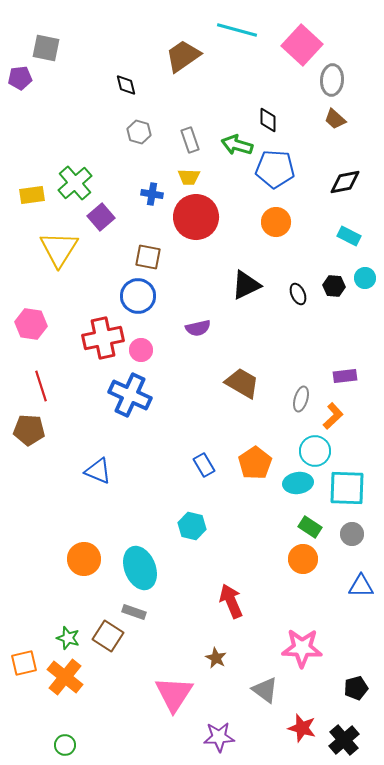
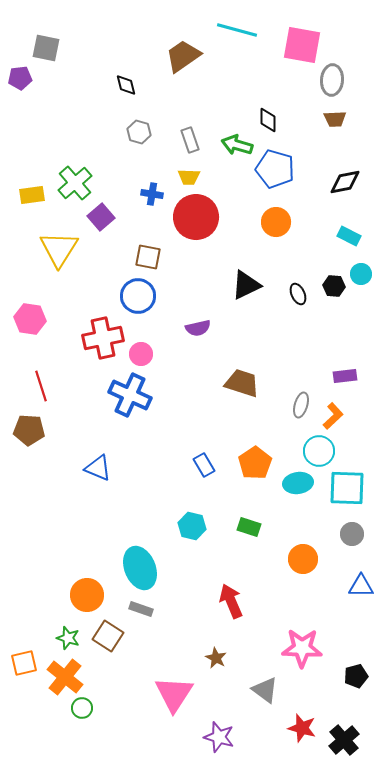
pink square at (302, 45): rotated 33 degrees counterclockwise
brown trapezoid at (335, 119): rotated 45 degrees counterclockwise
blue pentagon at (275, 169): rotated 12 degrees clockwise
cyan circle at (365, 278): moved 4 px left, 4 px up
pink hexagon at (31, 324): moved 1 px left, 5 px up
pink circle at (141, 350): moved 4 px down
brown trapezoid at (242, 383): rotated 12 degrees counterclockwise
gray ellipse at (301, 399): moved 6 px down
cyan circle at (315, 451): moved 4 px right
blue triangle at (98, 471): moved 3 px up
green rectangle at (310, 527): moved 61 px left; rotated 15 degrees counterclockwise
orange circle at (84, 559): moved 3 px right, 36 px down
gray rectangle at (134, 612): moved 7 px right, 3 px up
black pentagon at (356, 688): moved 12 px up
purple star at (219, 737): rotated 20 degrees clockwise
green circle at (65, 745): moved 17 px right, 37 px up
